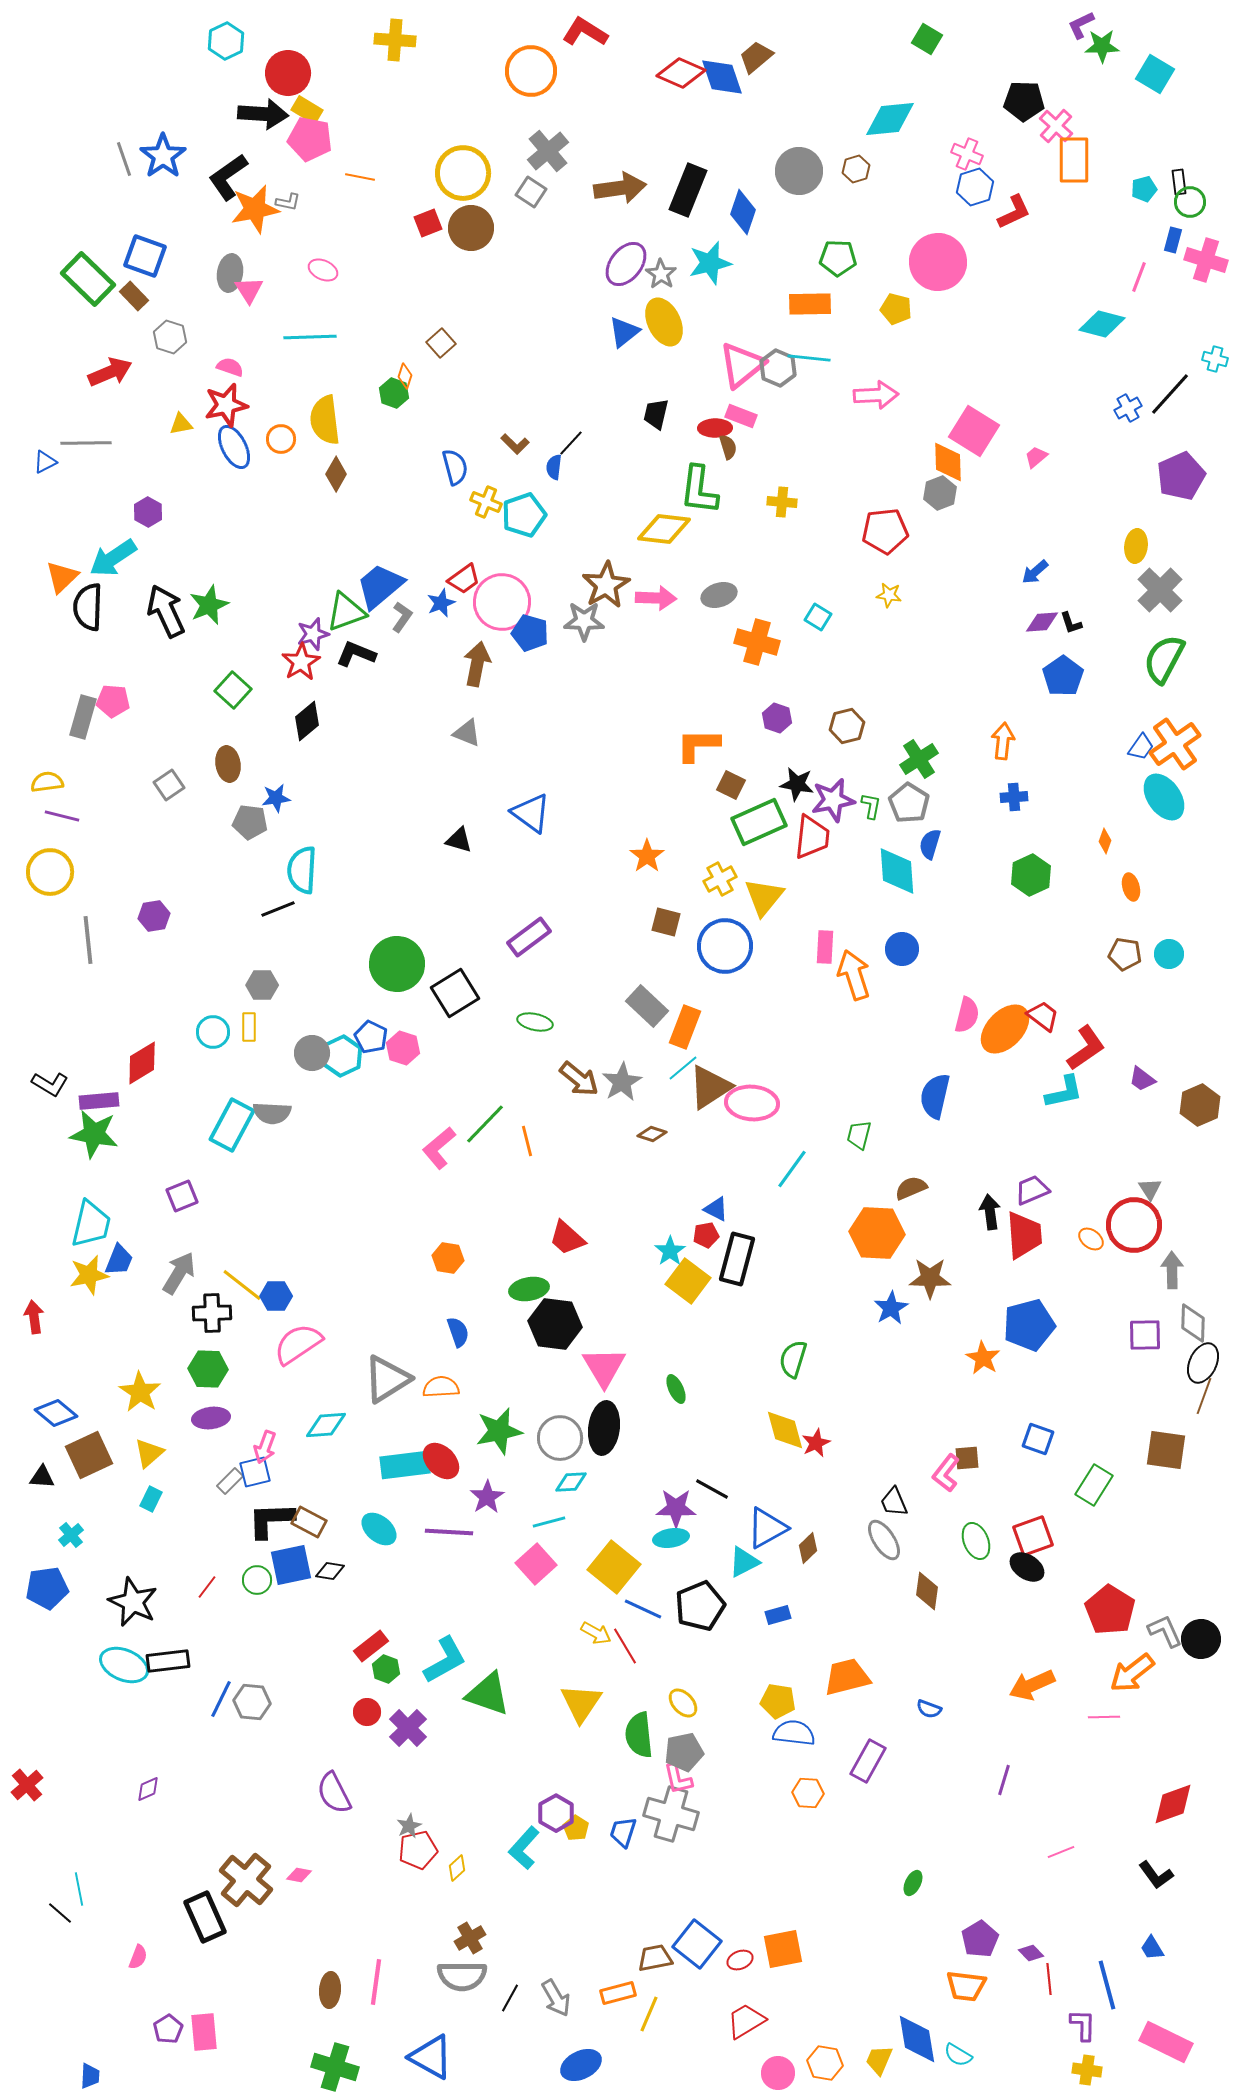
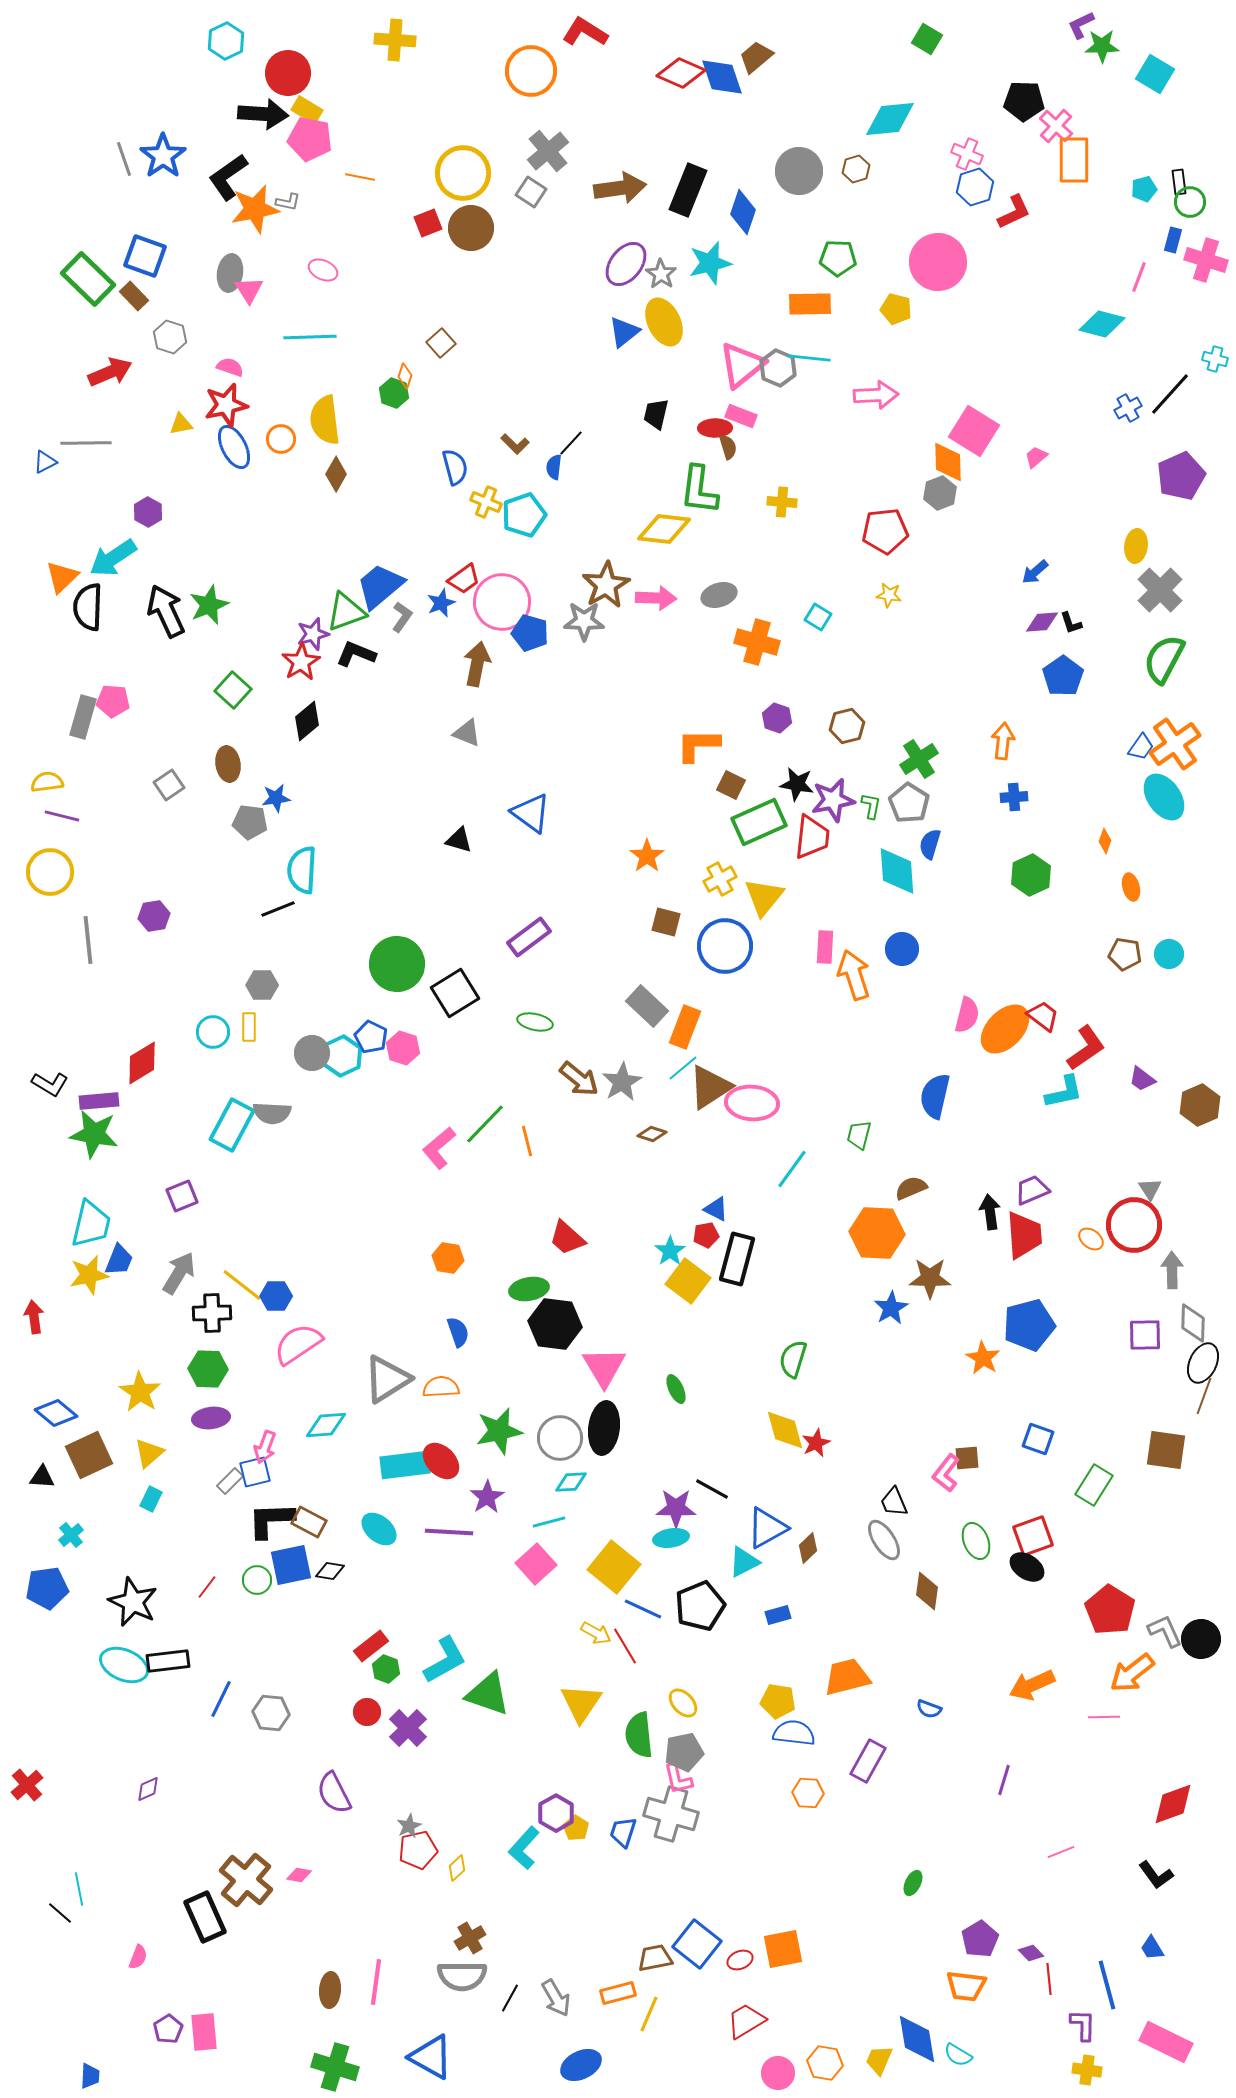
gray hexagon at (252, 1702): moved 19 px right, 11 px down
